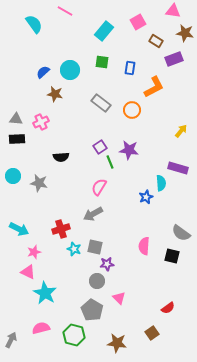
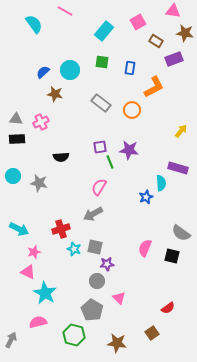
purple square at (100, 147): rotated 24 degrees clockwise
pink semicircle at (144, 246): moved 1 px right, 2 px down; rotated 18 degrees clockwise
pink semicircle at (41, 328): moved 3 px left, 6 px up
